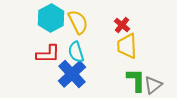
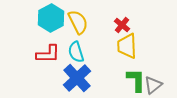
blue cross: moved 5 px right, 4 px down
